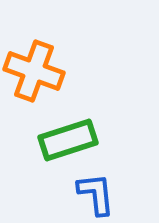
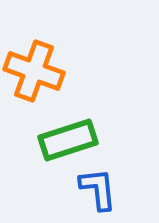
blue L-shape: moved 2 px right, 5 px up
